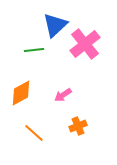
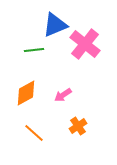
blue triangle: rotated 20 degrees clockwise
pink cross: rotated 12 degrees counterclockwise
orange diamond: moved 5 px right
orange cross: rotated 12 degrees counterclockwise
